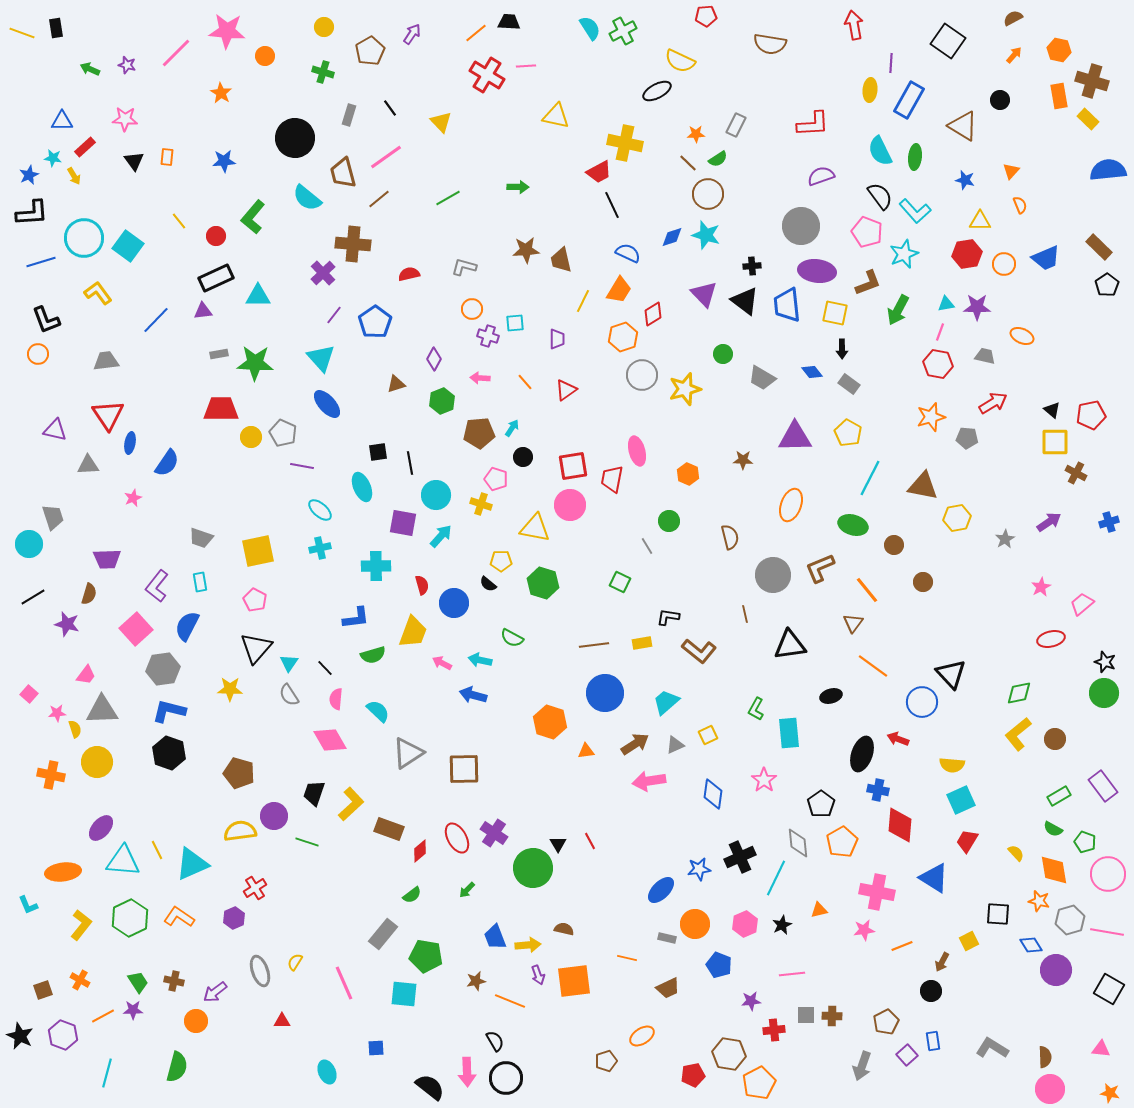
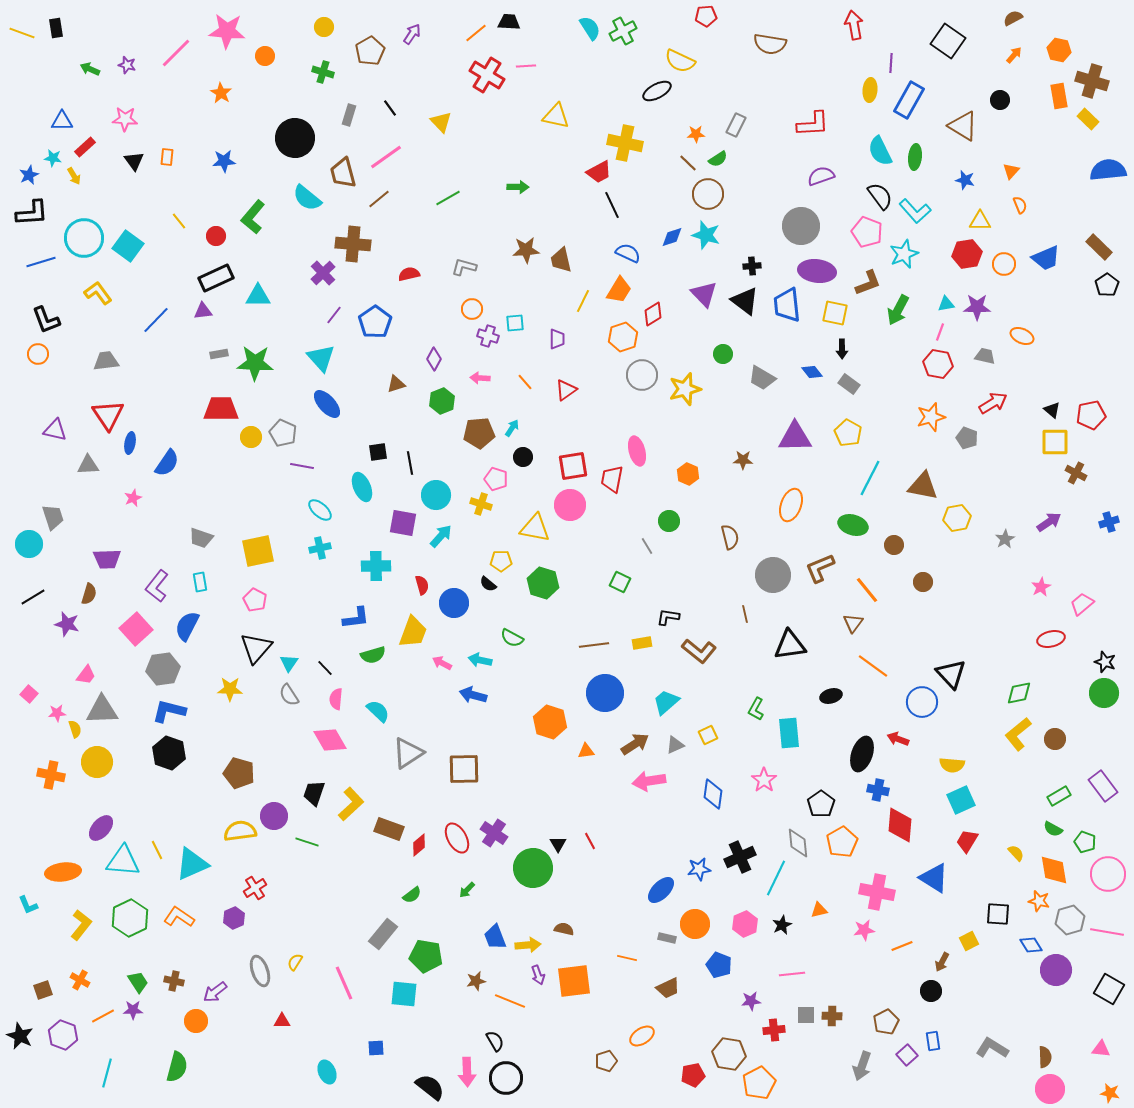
gray pentagon at (967, 438): rotated 15 degrees clockwise
red diamond at (420, 851): moved 1 px left, 6 px up
